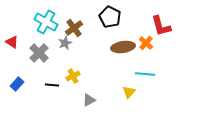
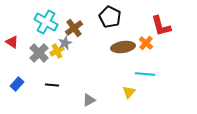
yellow cross: moved 16 px left, 25 px up
